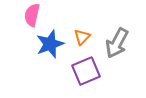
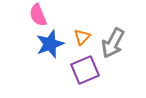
pink semicircle: moved 6 px right; rotated 35 degrees counterclockwise
gray arrow: moved 4 px left
purple square: moved 1 px left, 1 px up
